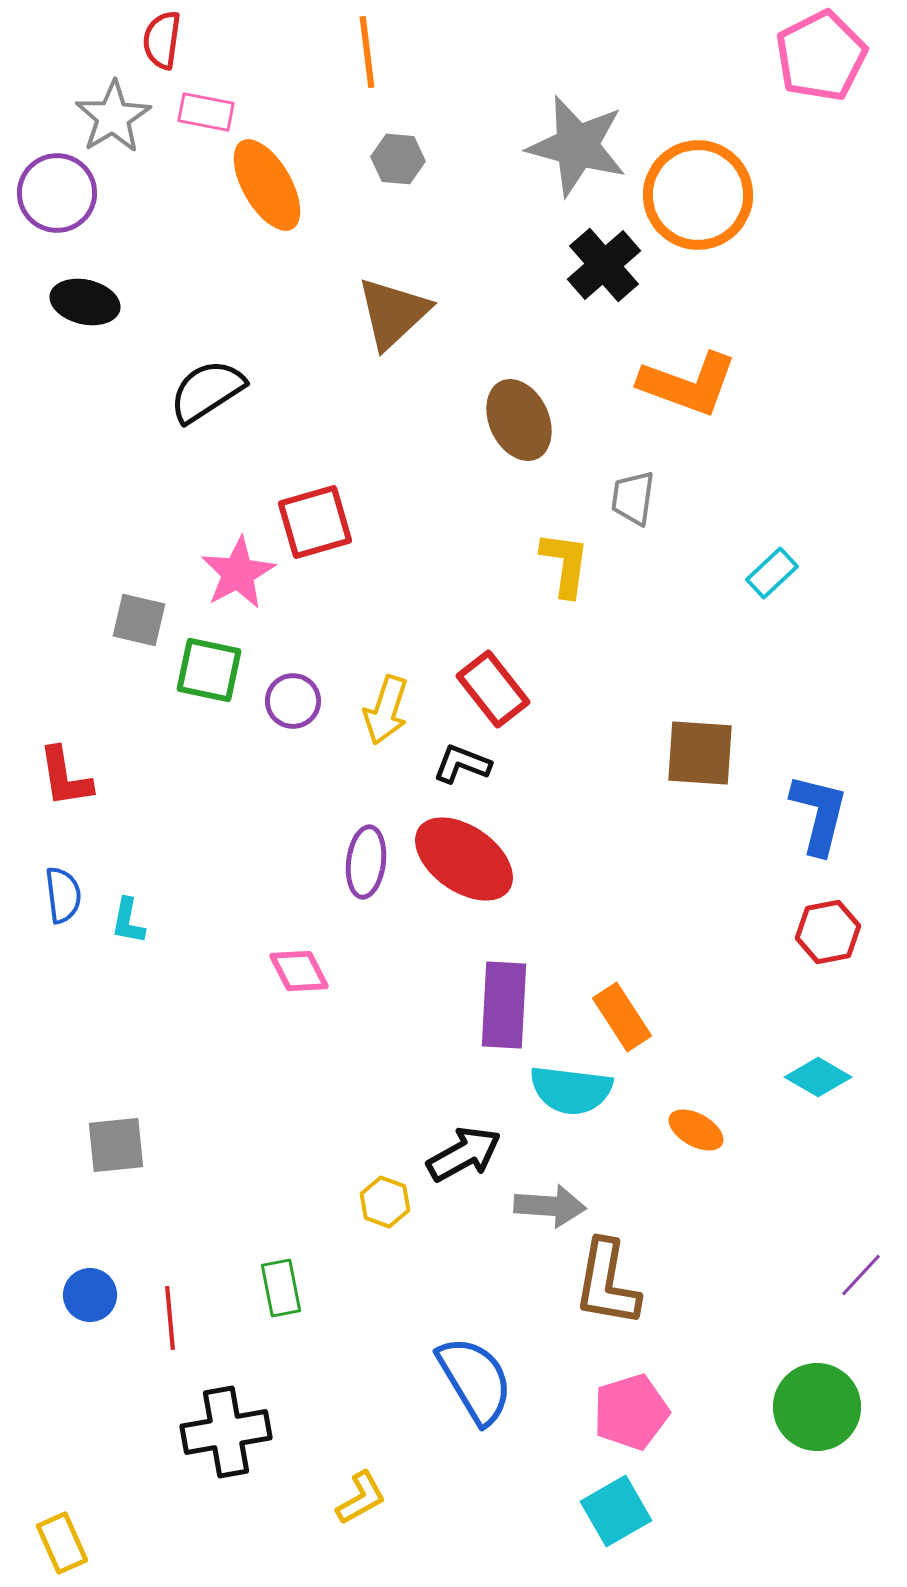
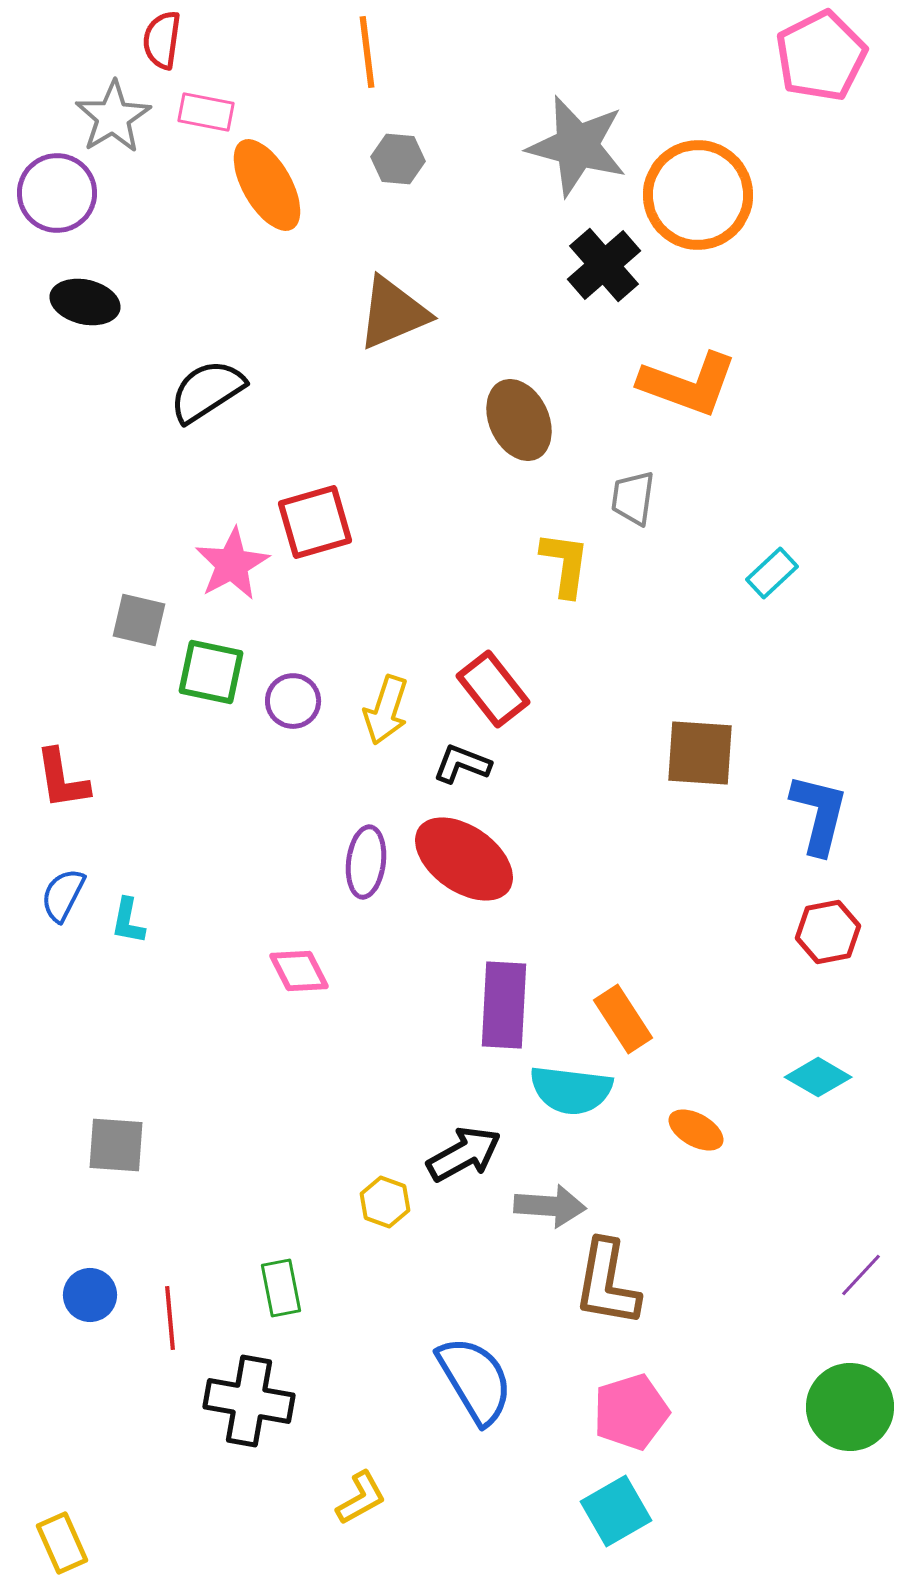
brown triangle at (393, 313): rotated 20 degrees clockwise
pink star at (238, 573): moved 6 px left, 9 px up
green square at (209, 670): moved 2 px right, 2 px down
red L-shape at (65, 777): moved 3 px left, 2 px down
blue semicircle at (63, 895): rotated 146 degrees counterclockwise
orange rectangle at (622, 1017): moved 1 px right, 2 px down
gray square at (116, 1145): rotated 10 degrees clockwise
green circle at (817, 1407): moved 33 px right
black cross at (226, 1432): moved 23 px right, 31 px up; rotated 20 degrees clockwise
